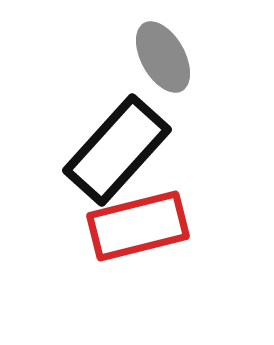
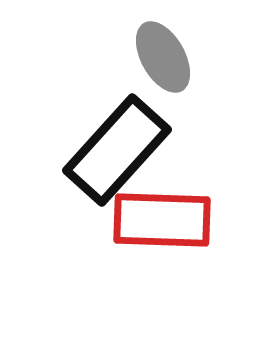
red rectangle: moved 24 px right, 6 px up; rotated 16 degrees clockwise
